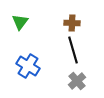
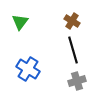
brown cross: moved 2 px up; rotated 28 degrees clockwise
blue cross: moved 3 px down
gray cross: rotated 24 degrees clockwise
